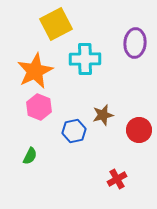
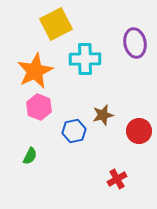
purple ellipse: rotated 16 degrees counterclockwise
red circle: moved 1 px down
